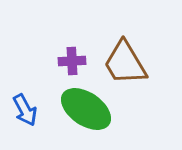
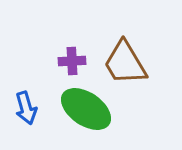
blue arrow: moved 1 px right, 2 px up; rotated 12 degrees clockwise
